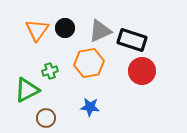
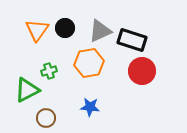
green cross: moved 1 px left
